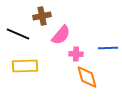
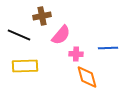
black line: moved 1 px right, 1 px down
